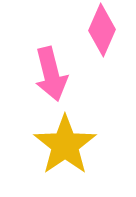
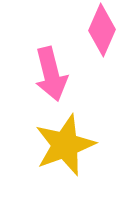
yellow star: rotated 14 degrees clockwise
